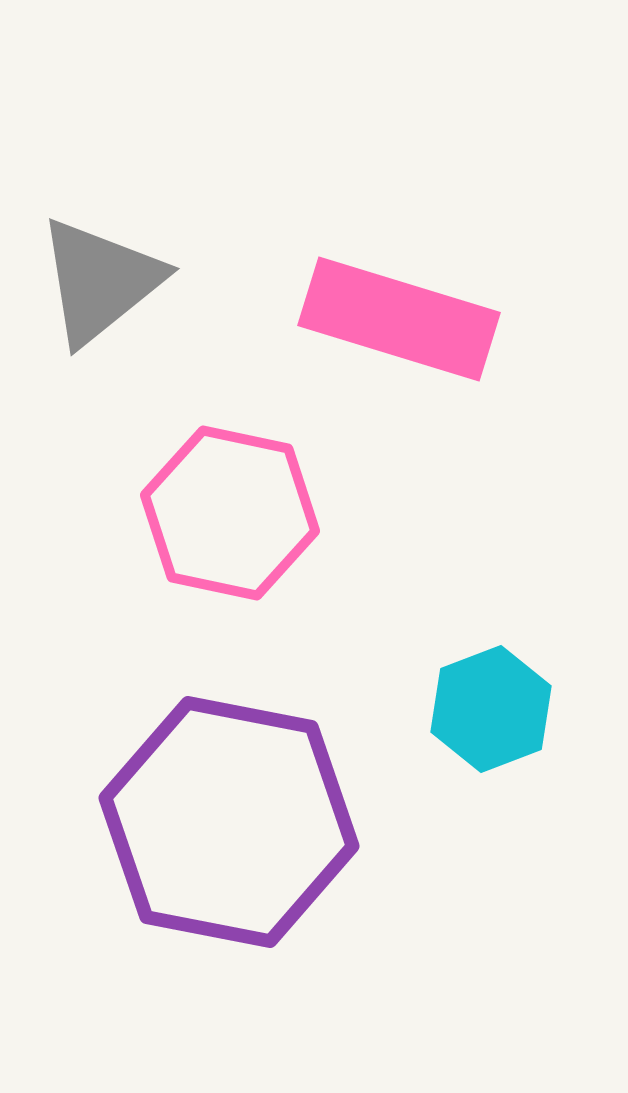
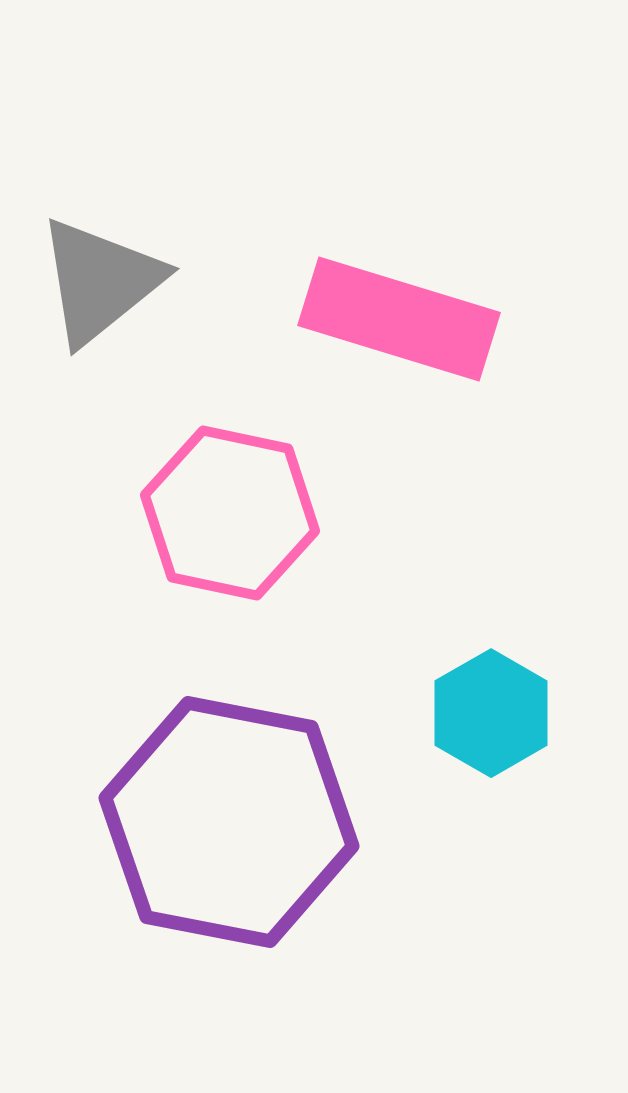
cyan hexagon: moved 4 px down; rotated 9 degrees counterclockwise
